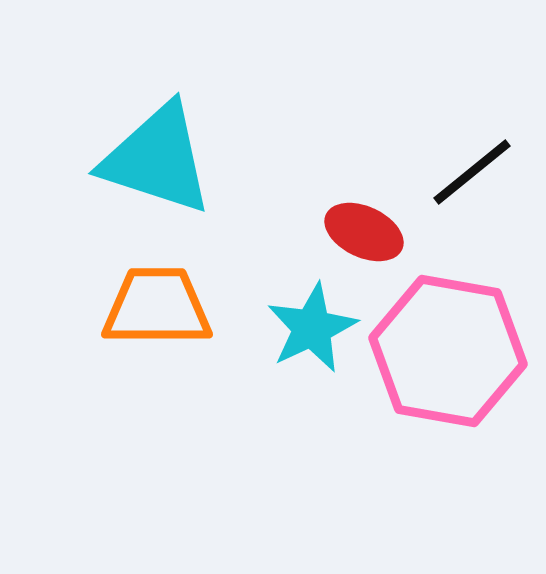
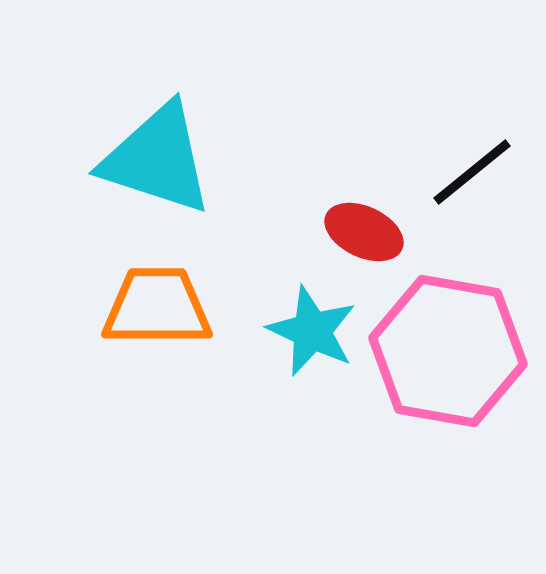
cyan star: moved 3 px down; rotated 22 degrees counterclockwise
